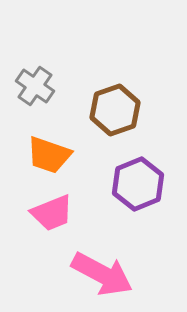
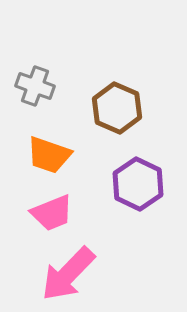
gray cross: rotated 15 degrees counterclockwise
brown hexagon: moved 2 px right, 2 px up; rotated 18 degrees counterclockwise
purple hexagon: rotated 12 degrees counterclockwise
pink arrow: moved 34 px left; rotated 106 degrees clockwise
